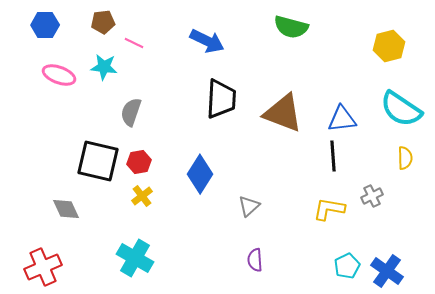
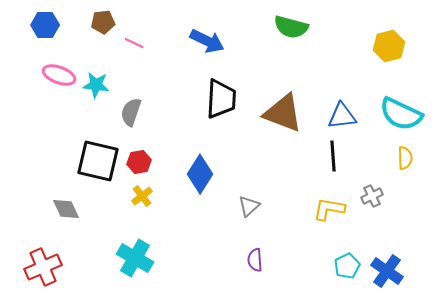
cyan star: moved 8 px left, 18 px down
cyan semicircle: moved 5 px down; rotated 9 degrees counterclockwise
blue triangle: moved 3 px up
